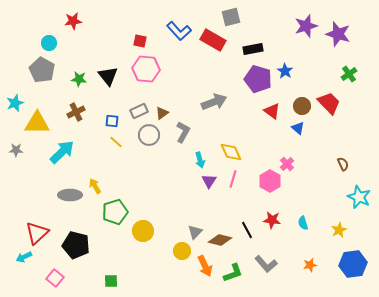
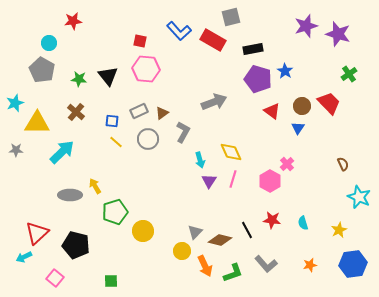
brown cross at (76, 112): rotated 24 degrees counterclockwise
blue triangle at (298, 128): rotated 24 degrees clockwise
gray circle at (149, 135): moved 1 px left, 4 px down
